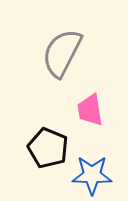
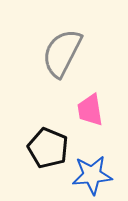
blue star: rotated 6 degrees counterclockwise
